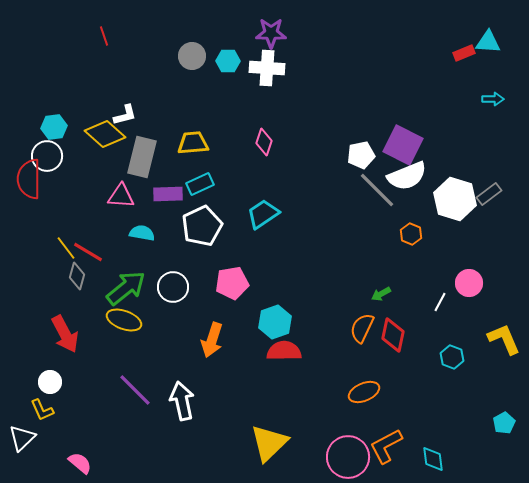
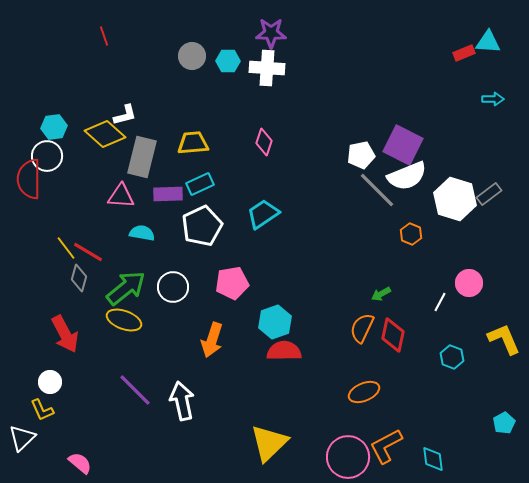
gray diamond at (77, 276): moved 2 px right, 2 px down
